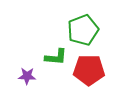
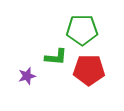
green pentagon: moved 1 px left; rotated 20 degrees clockwise
purple star: rotated 18 degrees counterclockwise
